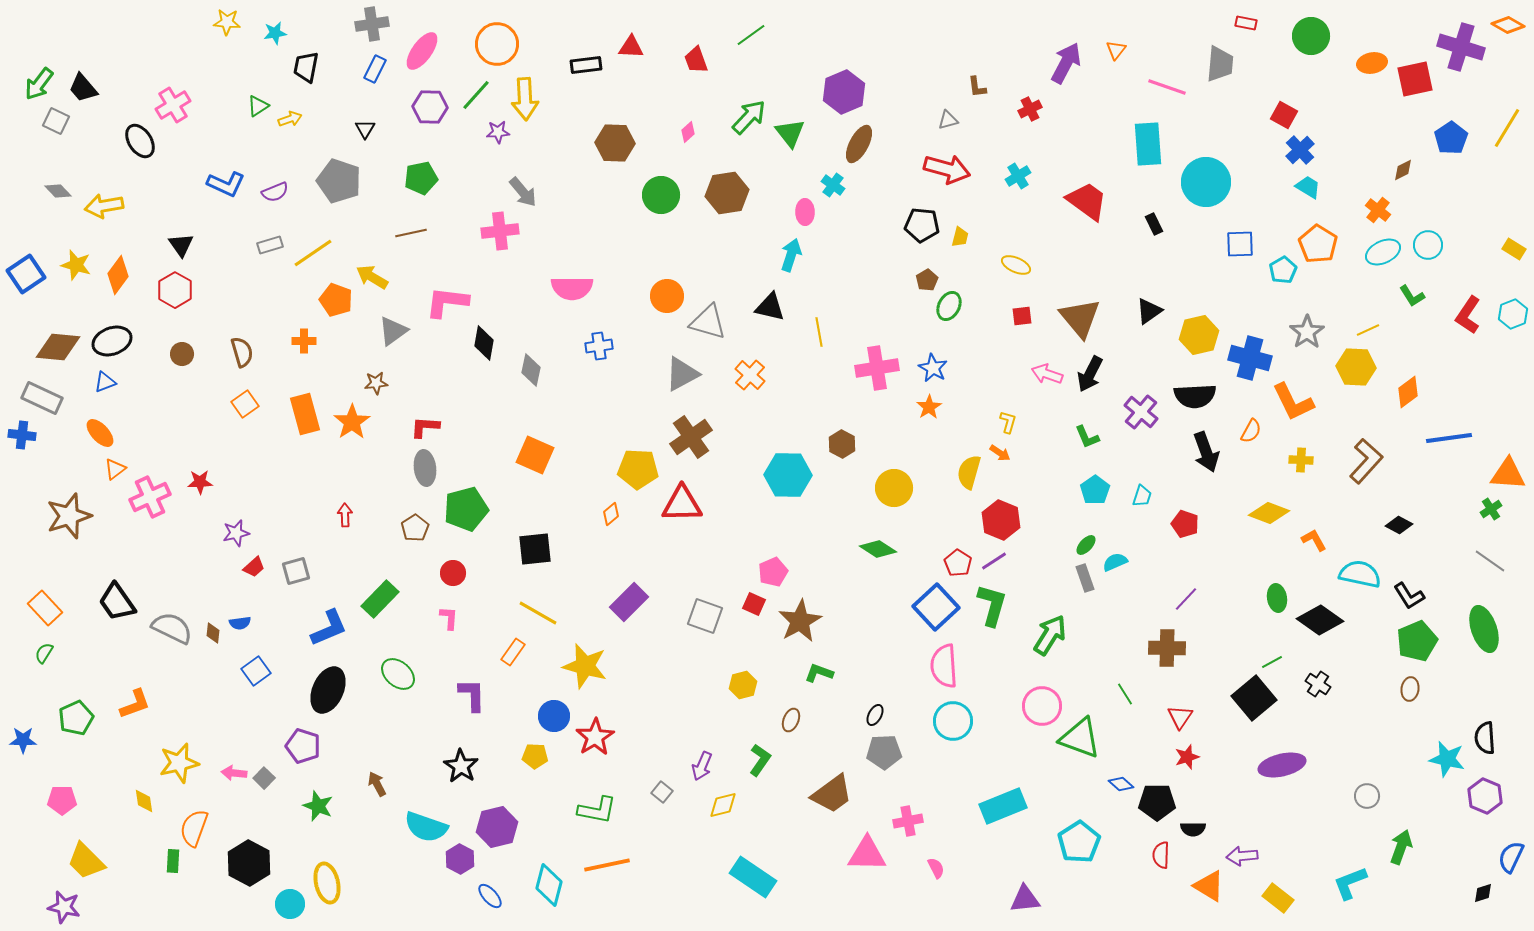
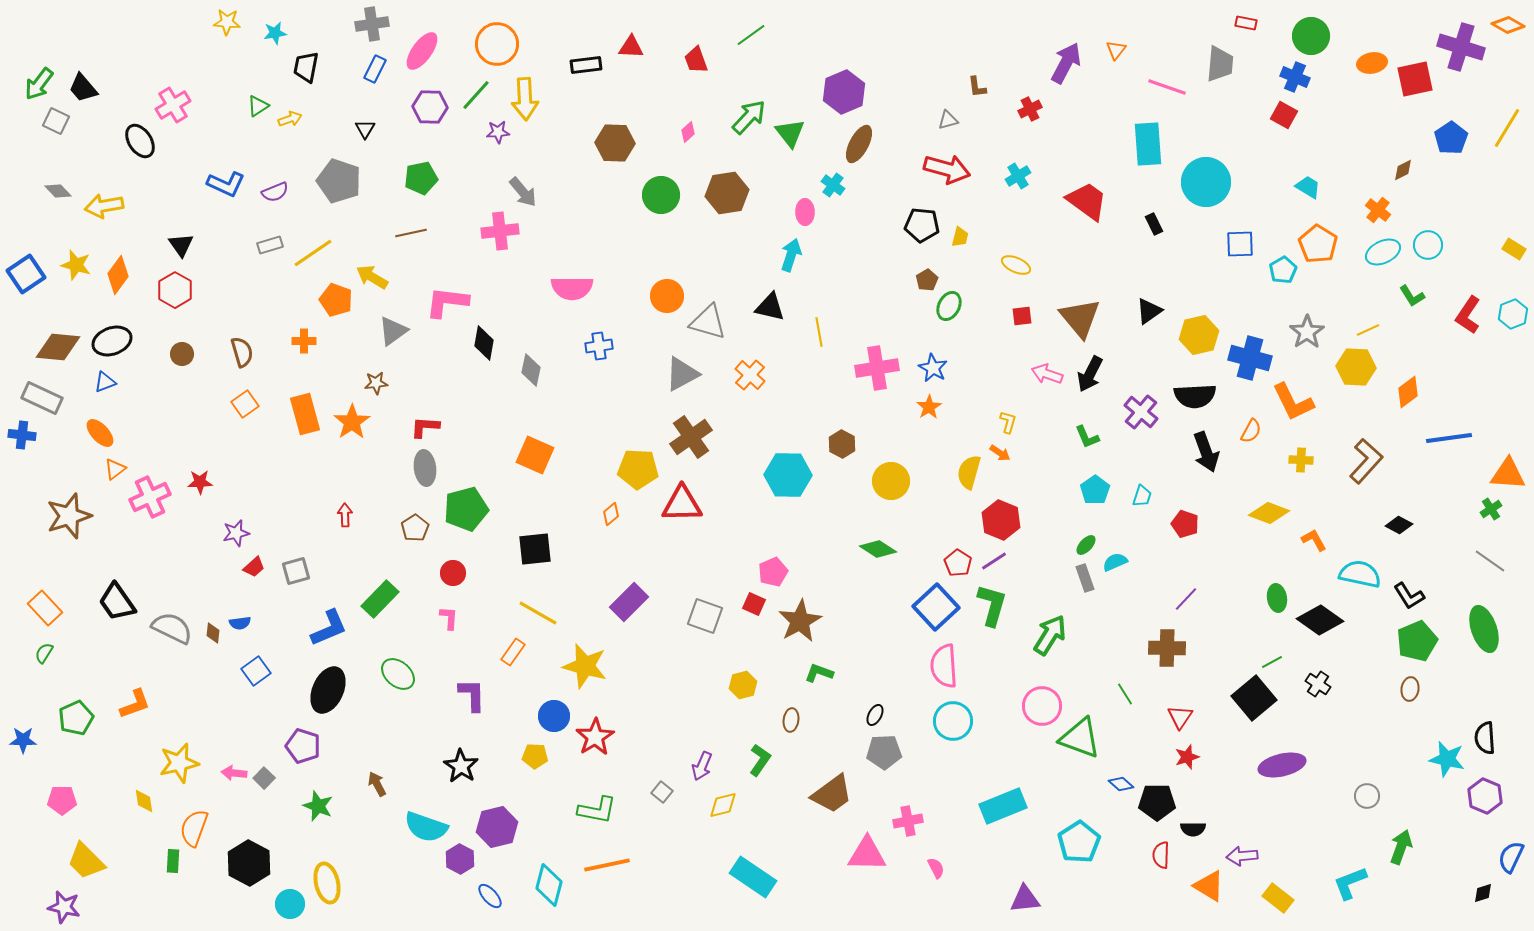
blue cross at (1300, 150): moved 5 px left, 73 px up; rotated 24 degrees counterclockwise
yellow circle at (894, 488): moved 3 px left, 7 px up
brown ellipse at (791, 720): rotated 15 degrees counterclockwise
